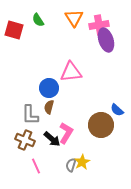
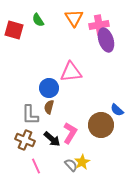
pink L-shape: moved 4 px right
gray semicircle: rotated 120 degrees clockwise
